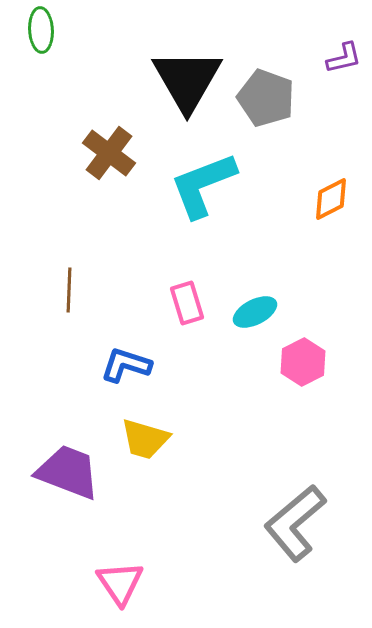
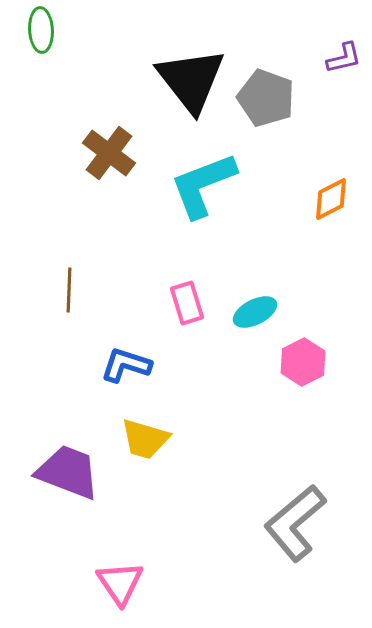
black triangle: moved 4 px right; rotated 8 degrees counterclockwise
